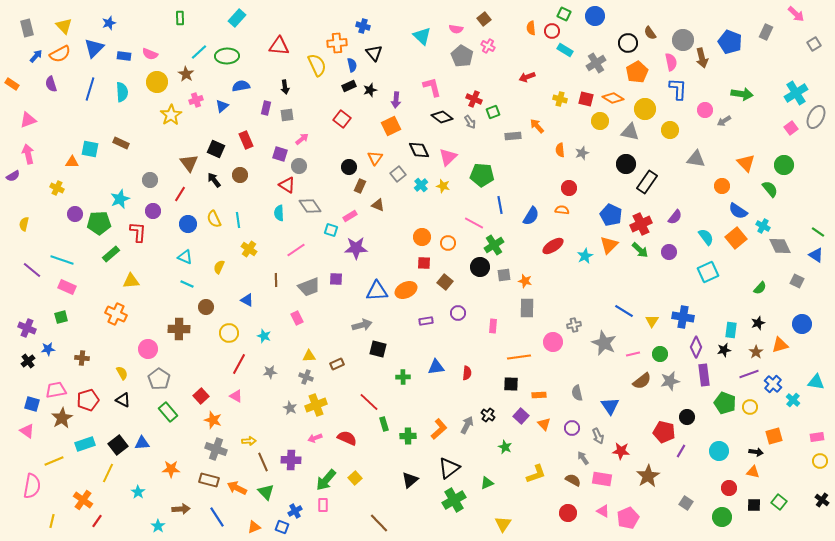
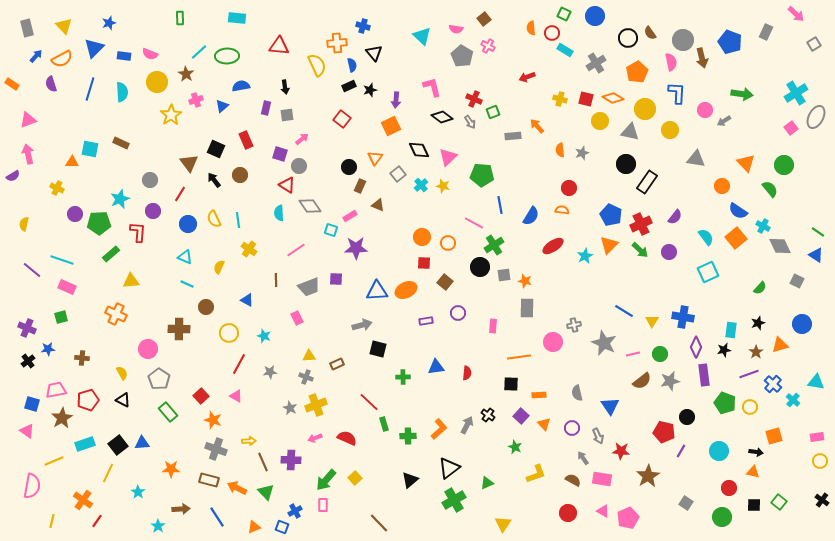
cyan rectangle at (237, 18): rotated 54 degrees clockwise
red circle at (552, 31): moved 2 px down
black circle at (628, 43): moved 5 px up
orange semicircle at (60, 54): moved 2 px right, 5 px down
blue L-shape at (678, 89): moved 1 px left, 4 px down
green star at (505, 447): moved 10 px right
